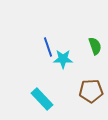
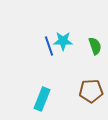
blue line: moved 1 px right, 1 px up
cyan star: moved 18 px up
cyan rectangle: rotated 65 degrees clockwise
